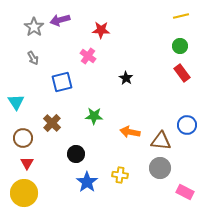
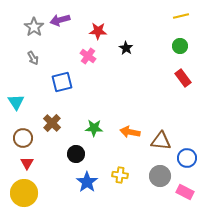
red star: moved 3 px left, 1 px down
red rectangle: moved 1 px right, 5 px down
black star: moved 30 px up
green star: moved 12 px down
blue circle: moved 33 px down
gray circle: moved 8 px down
